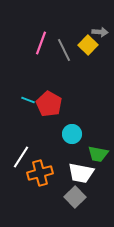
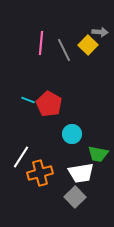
pink line: rotated 15 degrees counterclockwise
white trapezoid: rotated 20 degrees counterclockwise
